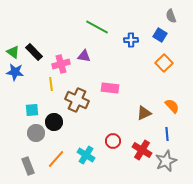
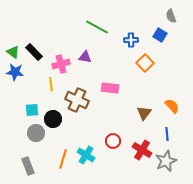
purple triangle: moved 1 px right, 1 px down
orange square: moved 19 px left
brown triangle: rotated 28 degrees counterclockwise
black circle: moved 1 px left, 3 px up
orange line: moved 7 px right; rotated 24 degrees counterclockwise
